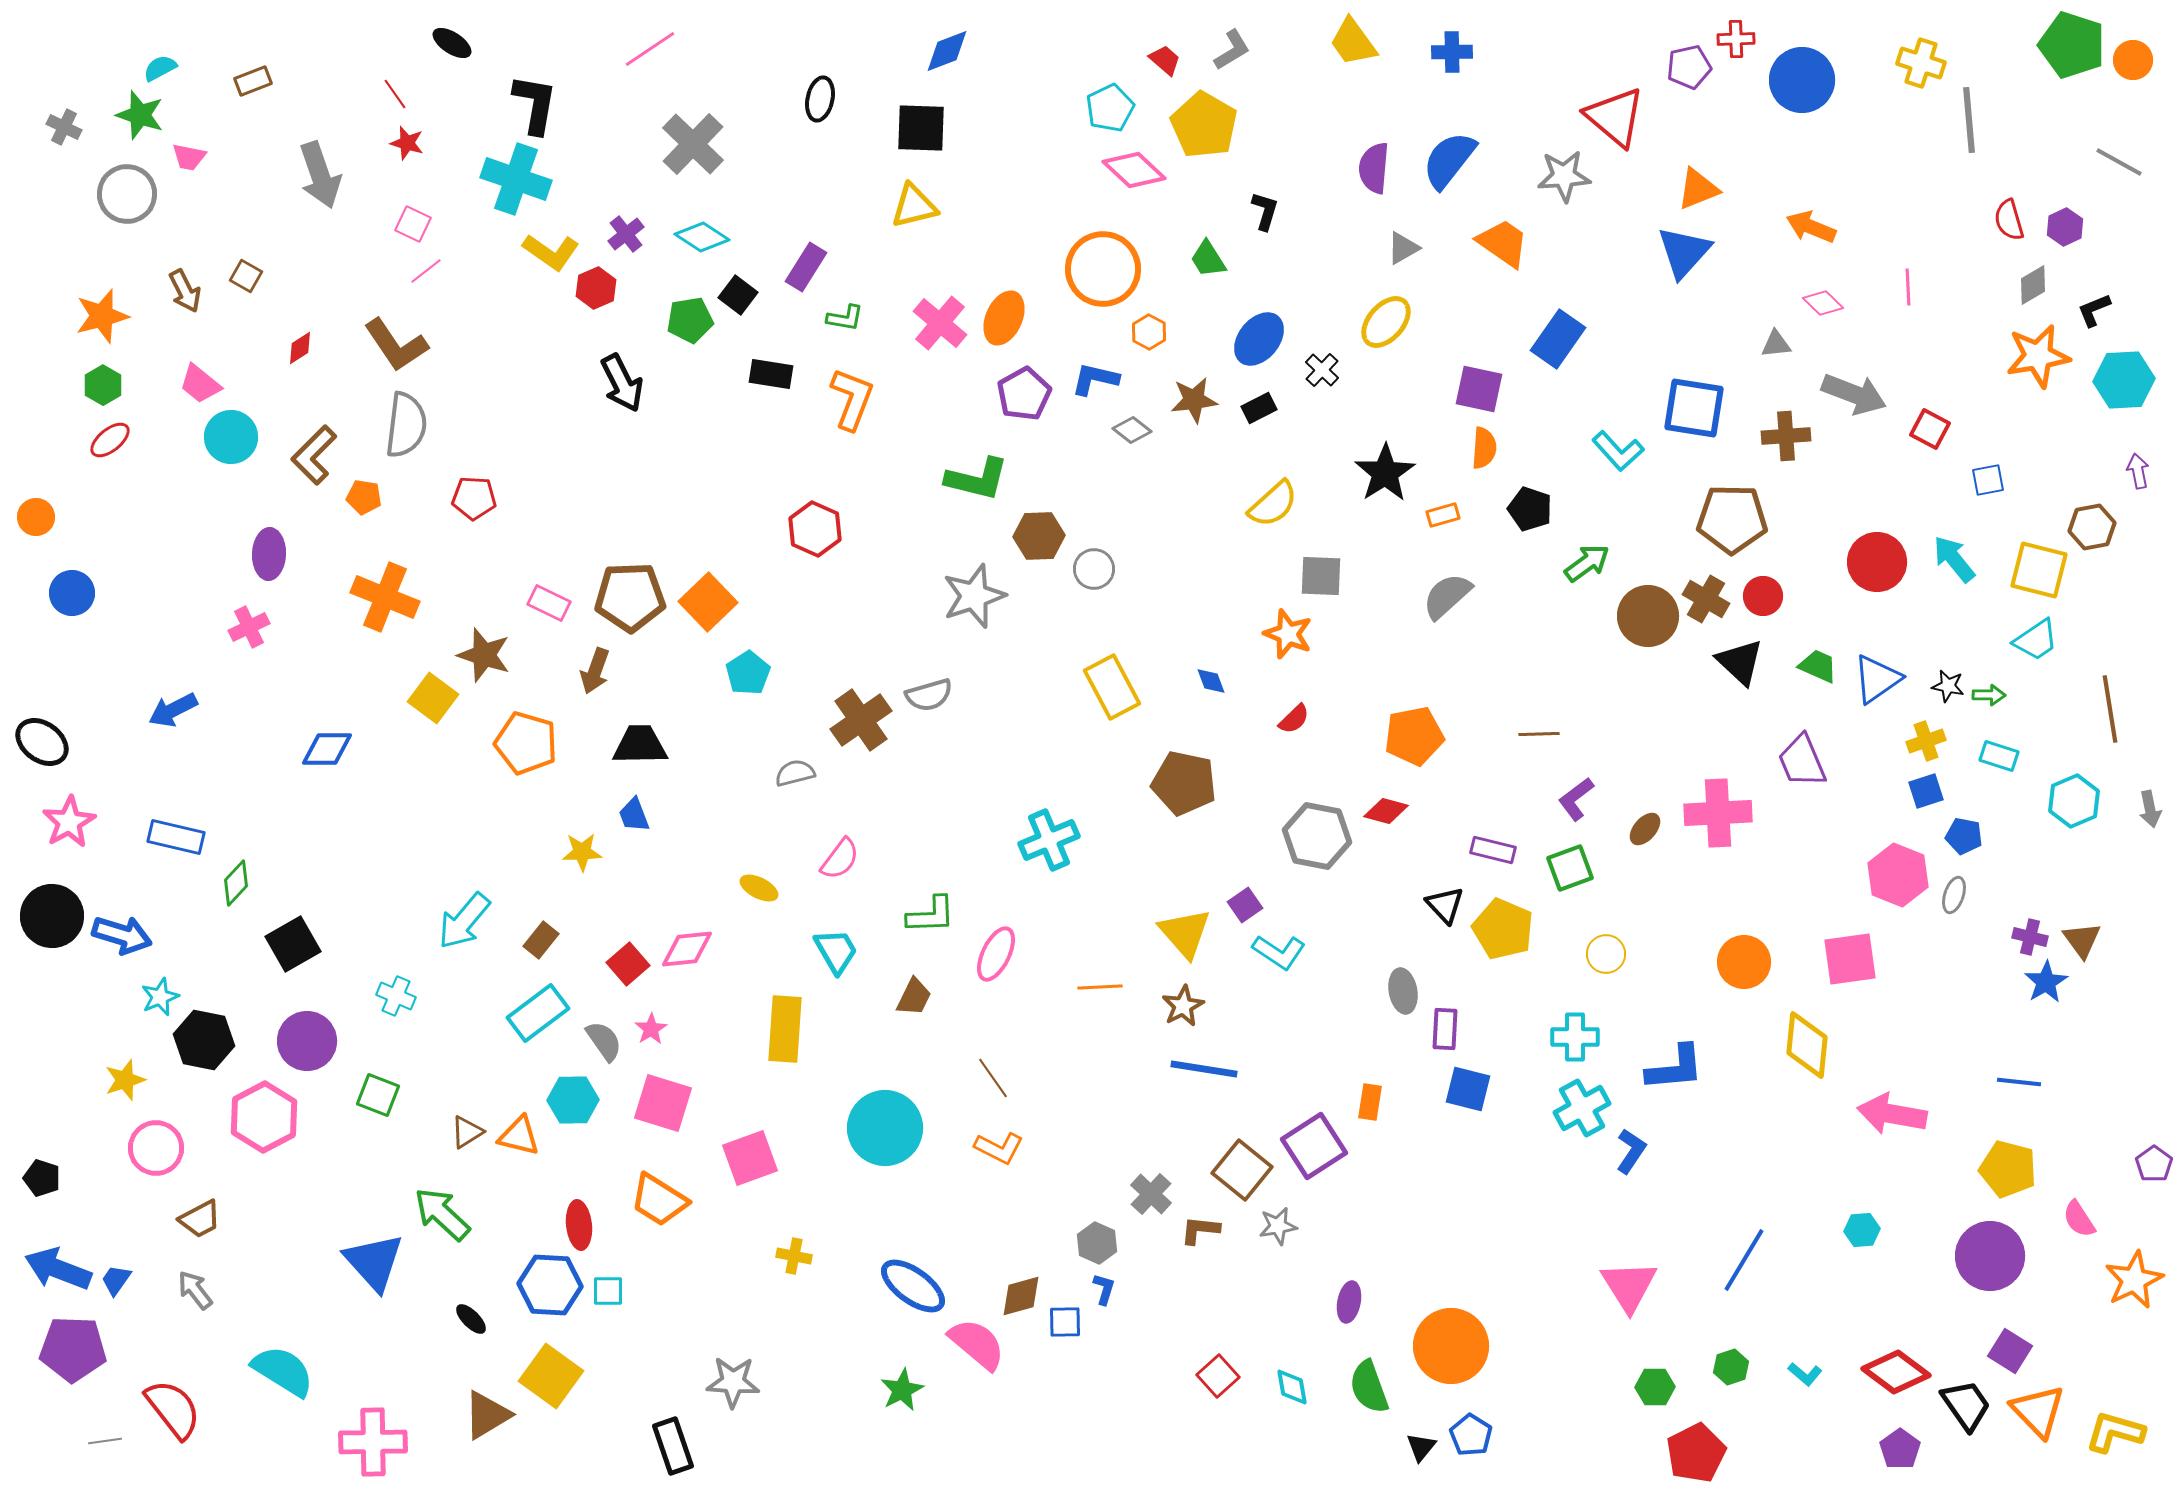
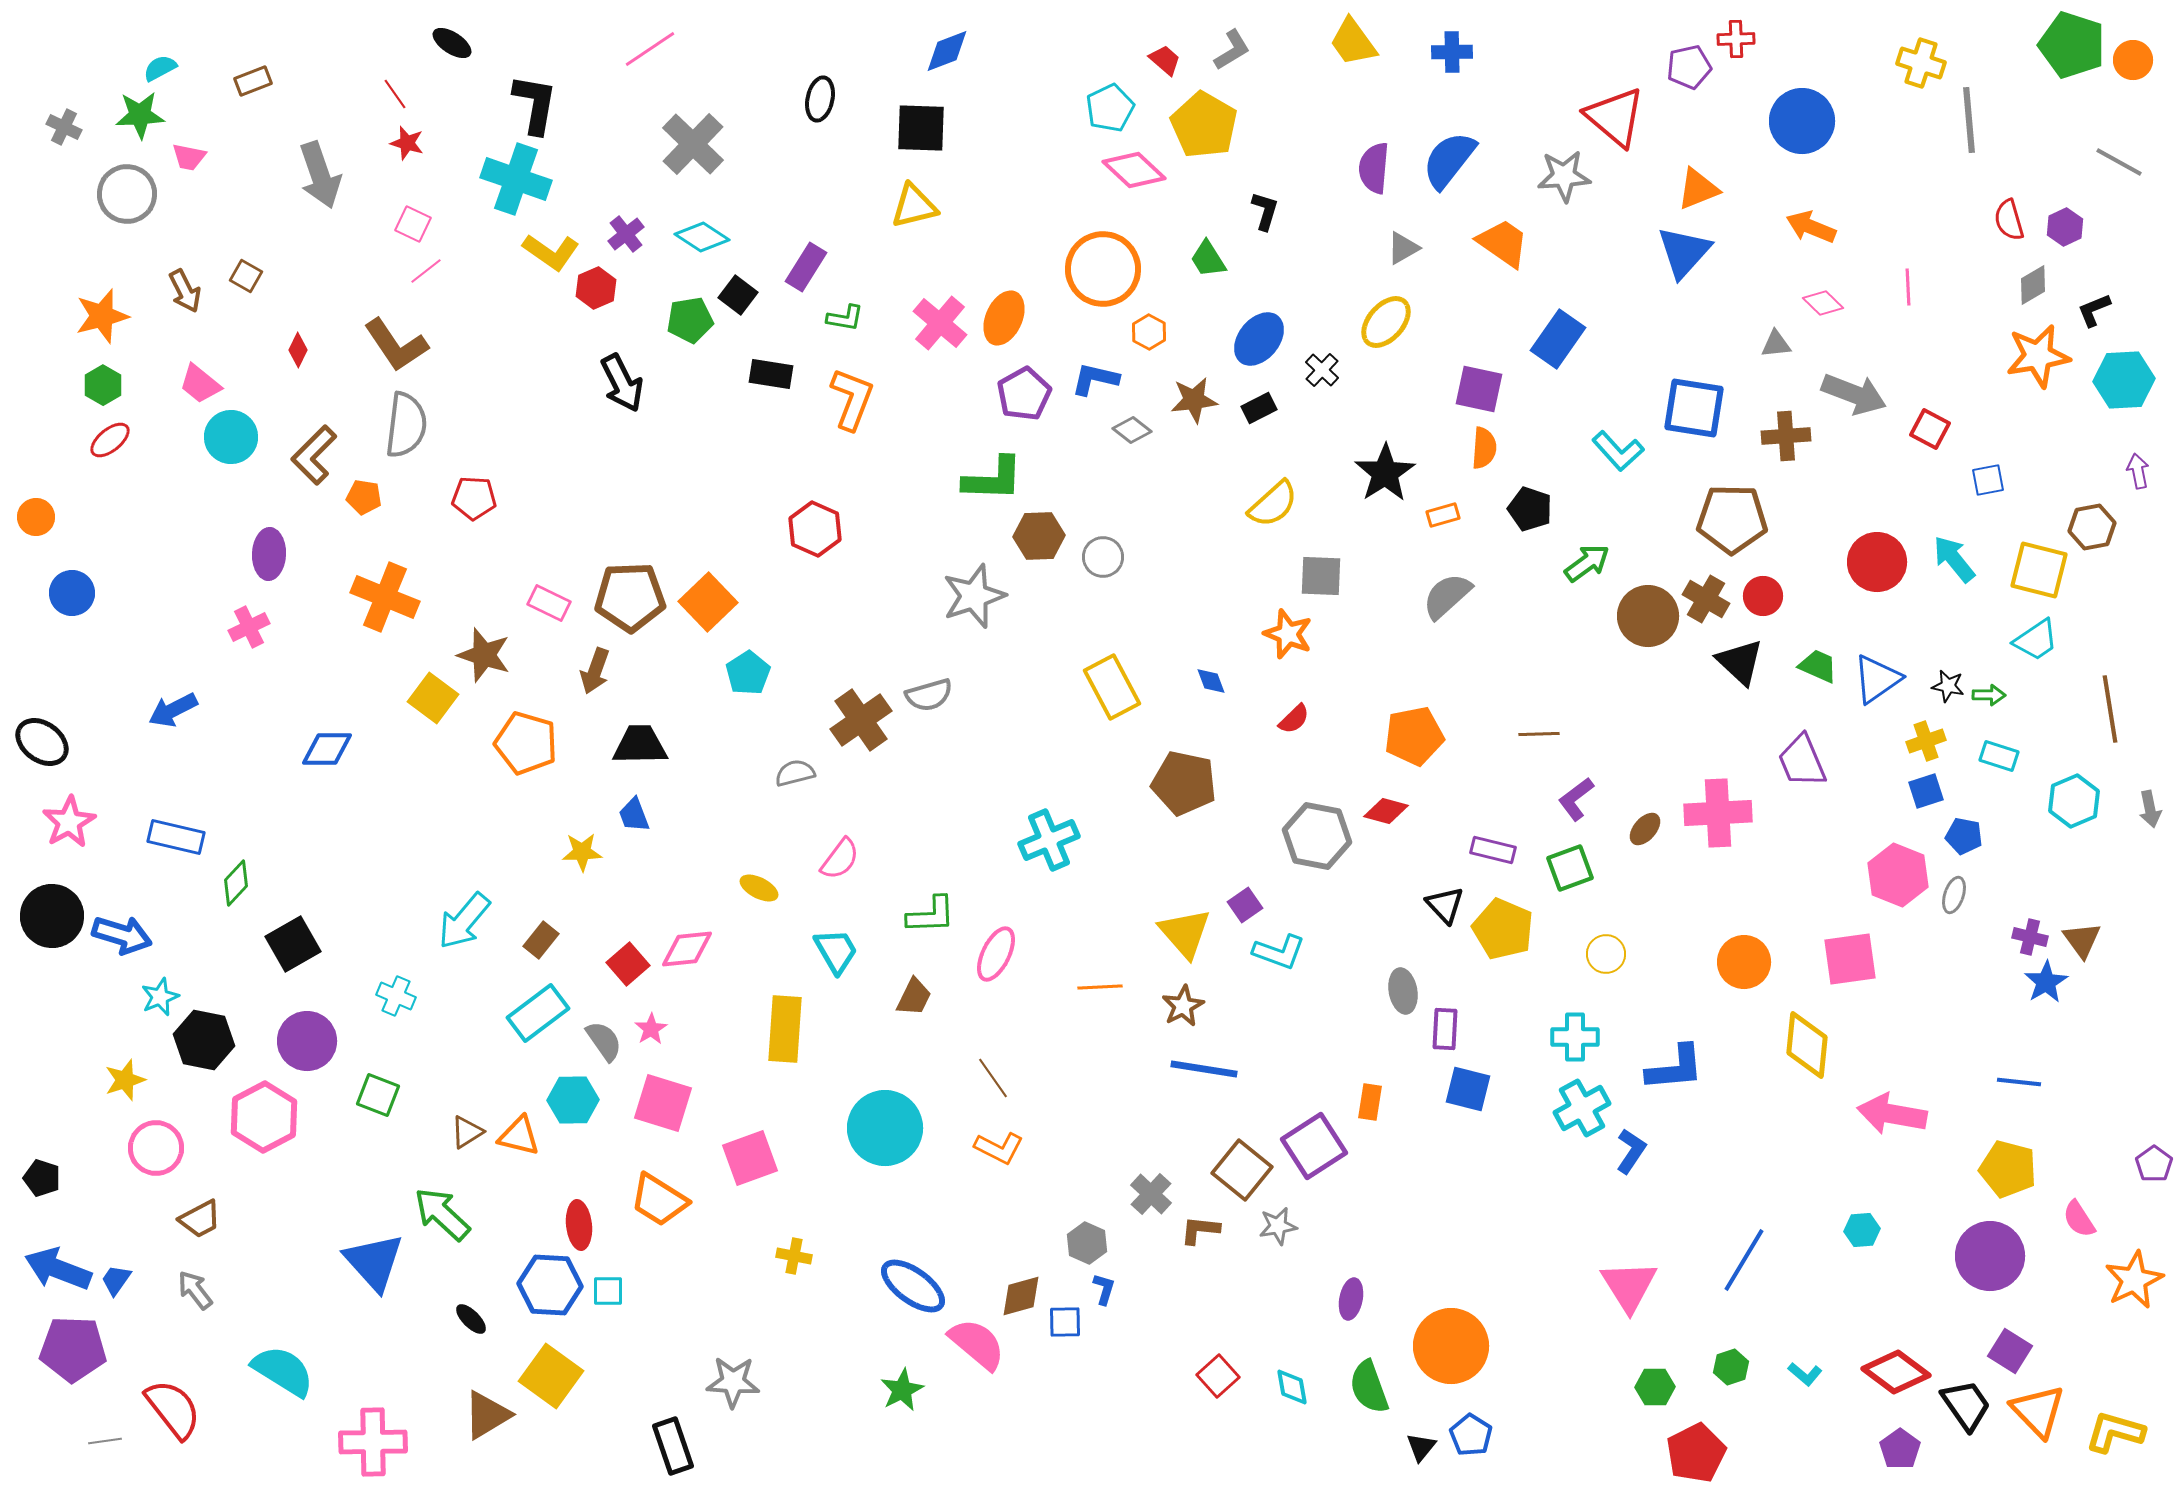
blue circle at (1802, 80): moved 41 px down
green star at (140, 115): rotated 21 degrees counterclockwise
red diamond at (300, 348): moved 2 px left, 2 px down; rotated 32 degrees counterclockwise
green L-shape at (977, 479): moved 16 px right; rotated 12 degrees counterclockwise
gray circle at (1094, 569): moved 9 px right, 12 px up
cyan L-shape at (1279, 952): rotated 14 degrees counterclockwise
gray hexagon at (1097, 1243): moved 10 px left
purple ellipse at (1349, 1302): moved 2 px right, 3 px up
